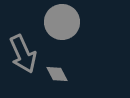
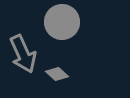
gray diamond: rotated 20 degrees counterclockwise
